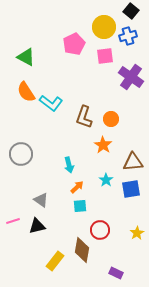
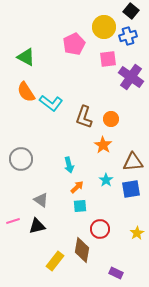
pink square: moved 3 px right, 3 px down
gray circle: moved 5 px down
red circle: moved 1 px up
